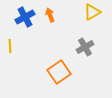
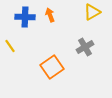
blue cross: rotated 30 degrees clockwise
yellow line: rotated 32 degrees counterclockwise
orange square: moved 7 px left, 5 px up
